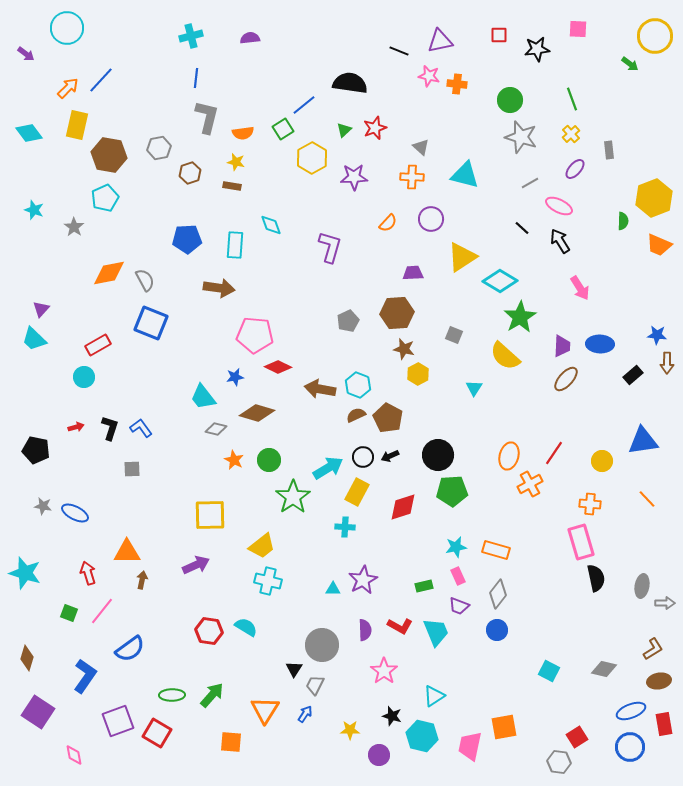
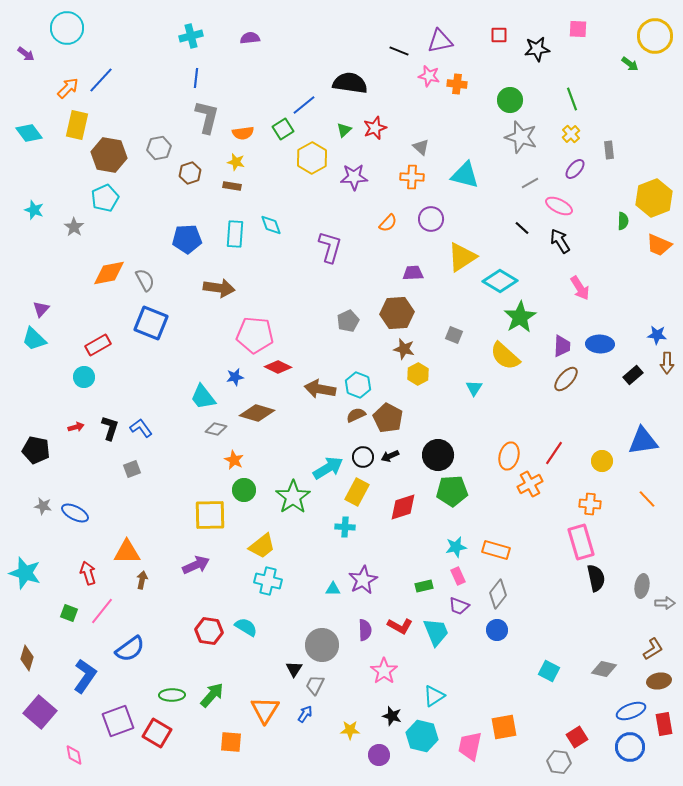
cyan rectangle at (235, 245): moved 11 px up
green circle at (269, 460): moved 25 px left, 30 px down
gray square at (132, 469): rotated 18 degrees counterclockwise
purple square at (38, 712): moved 2 px right; rotated 8 degrees clockwise
